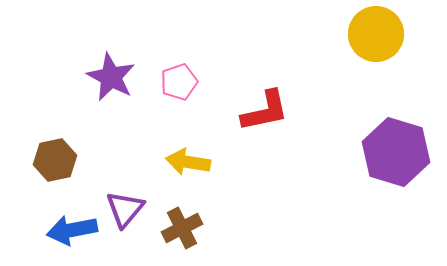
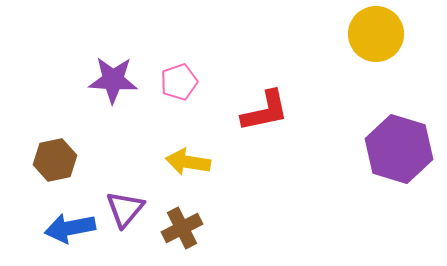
purple star: moved 2 px right, 3 px down; rotated 24 degrees counterclockwise
purple hexagon: moved 3 px right, 3 px up
blue arrow: moved 2 px left, 2 px up
